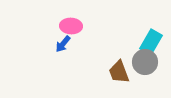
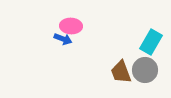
blue arrow: moved 5 px up; rotated 108 degrees counterclockwise
gray circle: moved 8 px down
brown trapezoid: moved 2 px right
